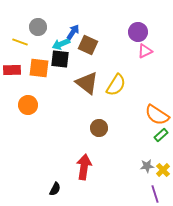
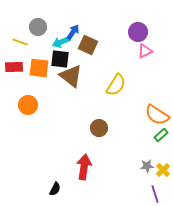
cyan arrow: moved 2 px up
red rectangle: moved 2 px right, 3 px up
brown triangle: moved 16 px left, 7 px up
